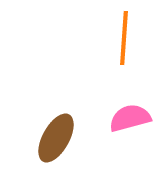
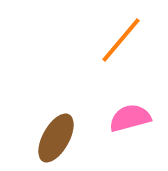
orange line: moved 3 px left, 2 px down; rotated 36 degrees clockwise
